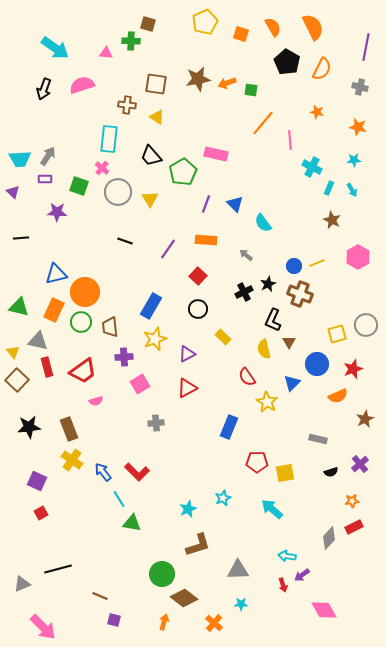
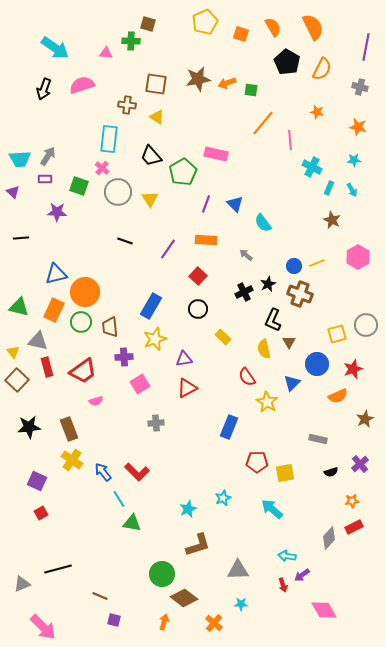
purple triangle at (187, 354): moved 3 px left, 5 px down; rotated 18 degrees clockwise
